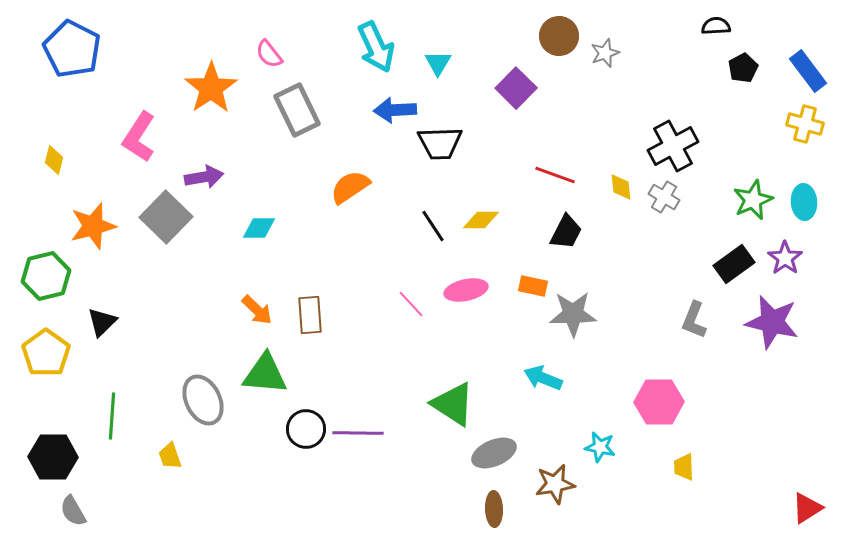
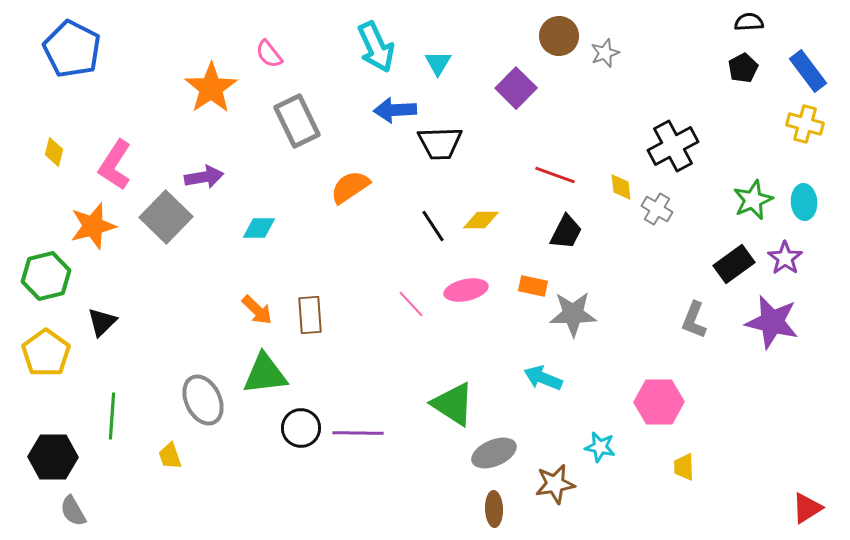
black semicircle at (716, 26): moved 33 px right, 4 px up
gray rectangle at (297, 110): moved 11 px down
pink L-shape at (139, 137): moved 24 px left, 28 px down
yellow diamond at (54, 160): moved 8 px up
gray cross at (664, 197): moved 7 px left, 12 px down
green triangle at (265, 374): rotated 12 degrees counterclockwise
black circle at (306, 429): moved 5 px left, 1 px up
